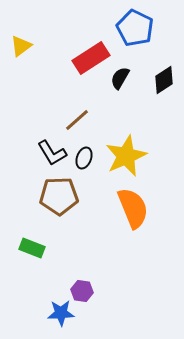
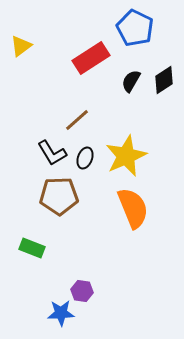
black semicircle: moved 11 px right, 3 px down
black ellipse: moved 1 px right
